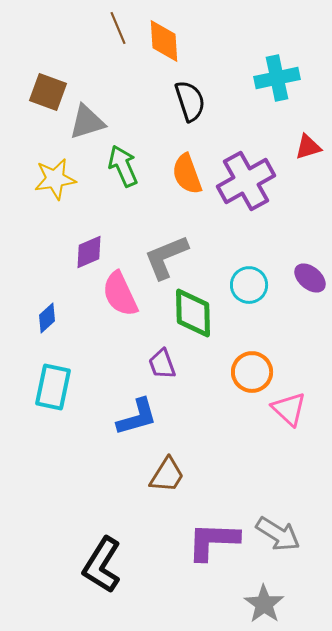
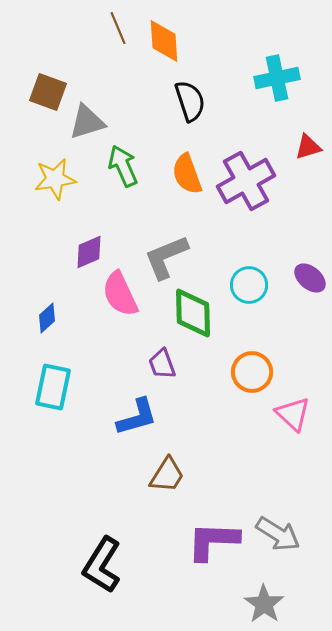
pink triangle: moved 4 px right, 5 px down
